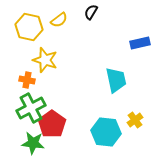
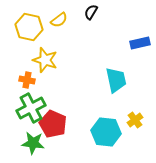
red pentagon: moved 1 px right; rotated 12 degrees counterclockwise
